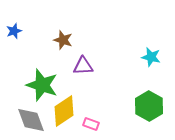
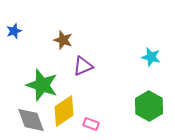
purple triangle: rotated 20 degrees counterclockwise
